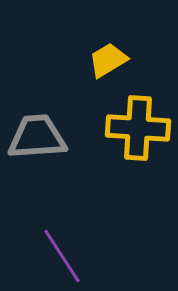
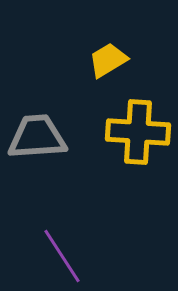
yellow cross: moved 4 px down
